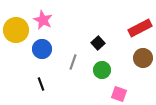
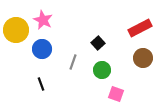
pink square: moved 3 px left
